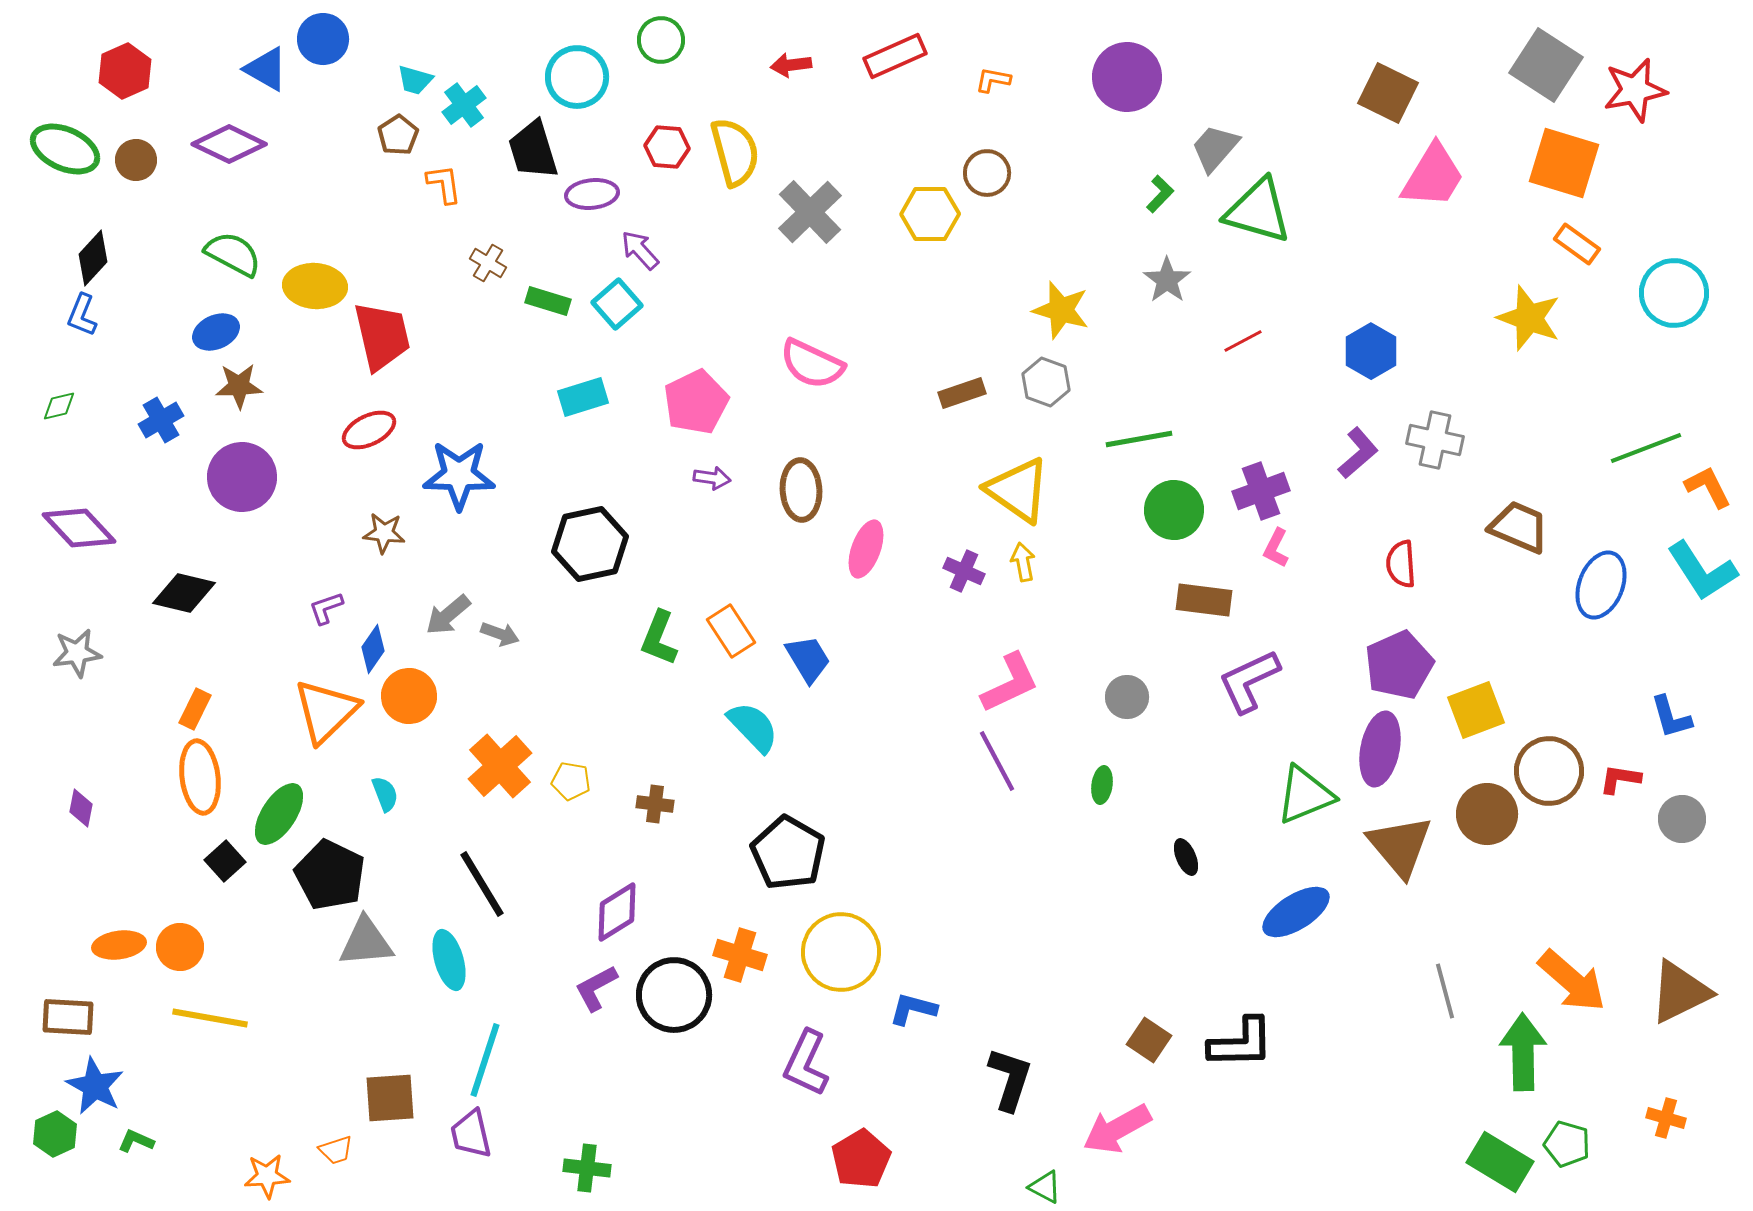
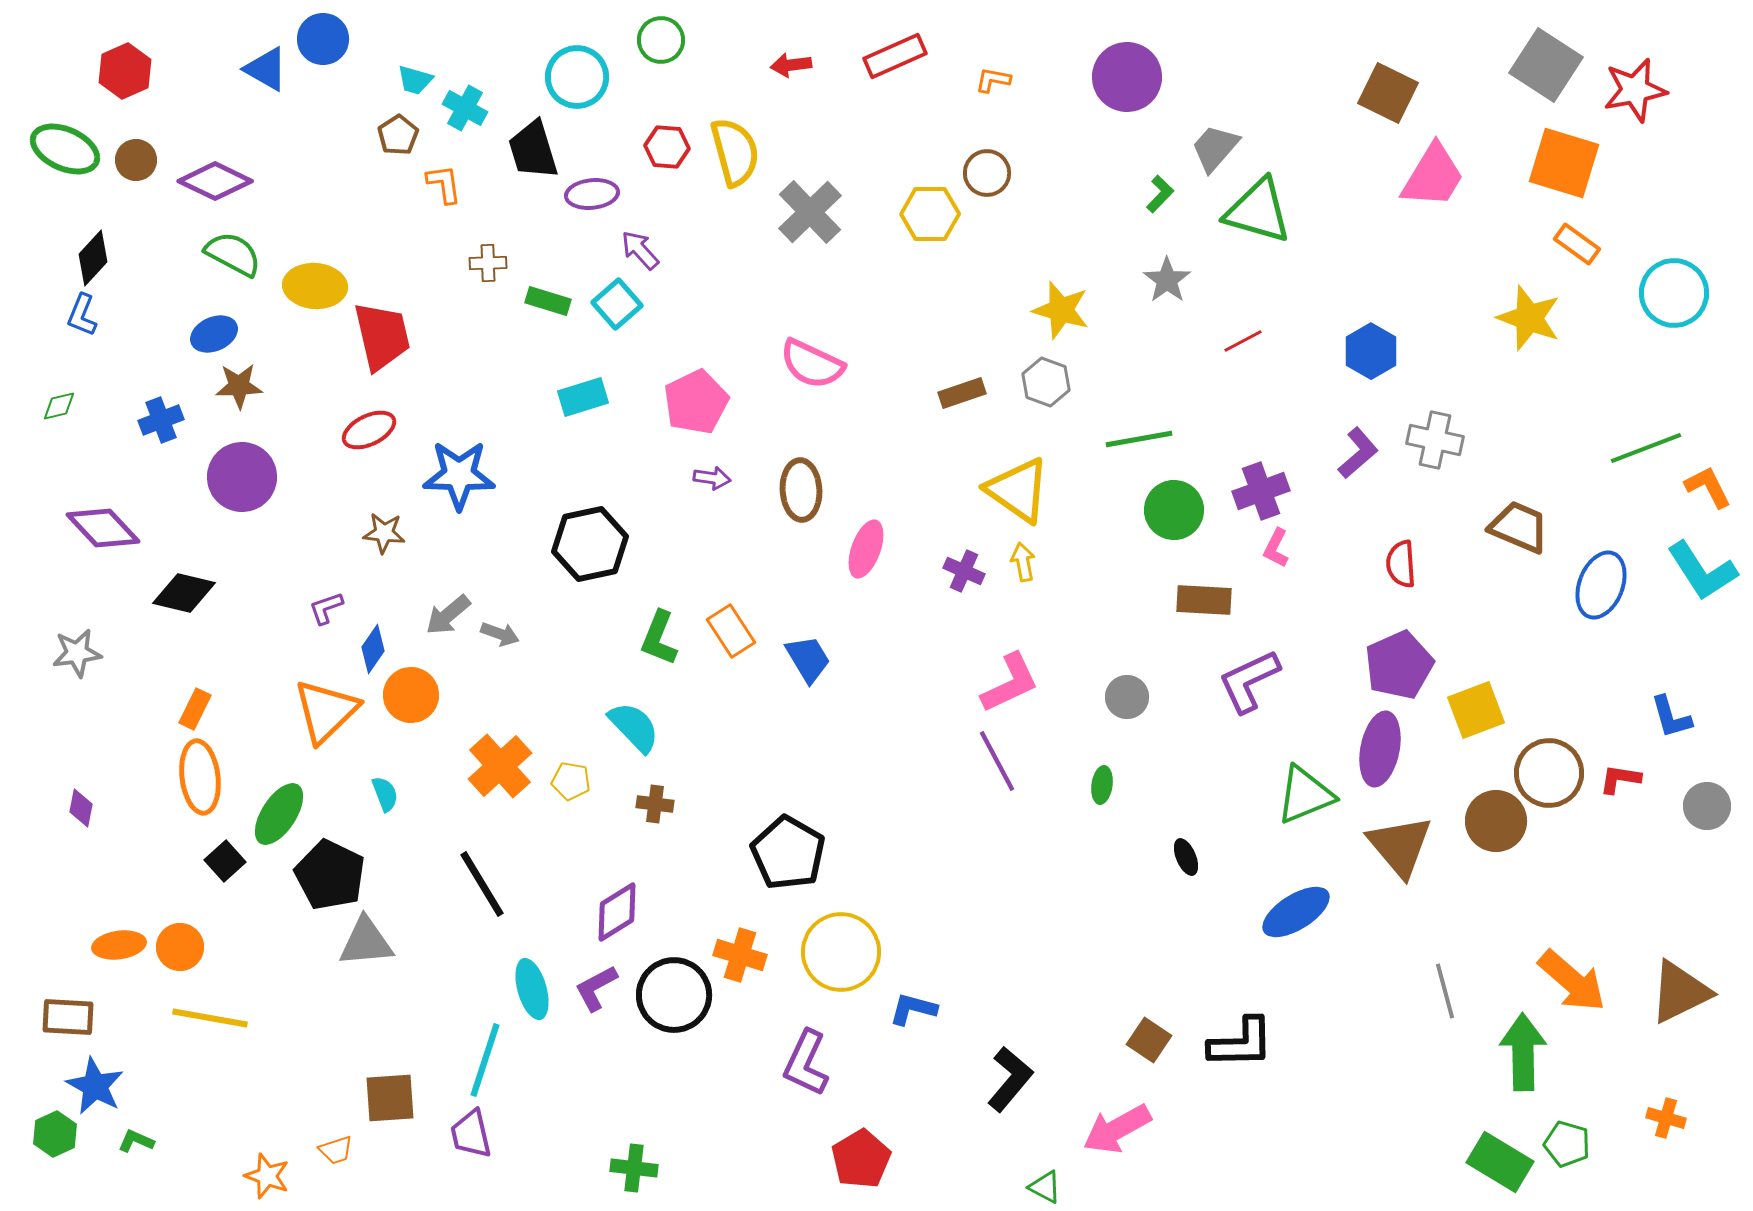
cyan cross at (464, 105): moved 1 px right, 3 px down; rotated 24 degrees counterclockwise
purple diamond at (229, 144): moved 14 px left, 37 px down
brown cross at (488, 263): rotated 33 degrees counterclockwise
blue ellipse at (216, 332): moved 2 px left, 2 px down
blue cross at (161, 420): rotated 9 degrees clockwise
purple diamond at (79, 528): moved 24 px right
brown rectangle at (1204, 600): rotated 4 degrees counterclockwise
orange circle at (409, 696): moved 2 px right, 1 px up
cyan semicircle at (753, 727): moved 119 px left
brown circle at (1549, 771): moved 2 px down
brown circle at (1487, 814): moved 9 px right, 7 px down
gray circle at (1682, 819): moved 25 px right, 13 px up
cyan ellipse at (449, 960): moved 83 px right, 29 px down
black L-shape at (1010, 1079): rotated 22 degrees clockwise
green cross at (587, 1168): moved 47 px right
orange star at (267, 1176): rotated 24 degrees clockwise
